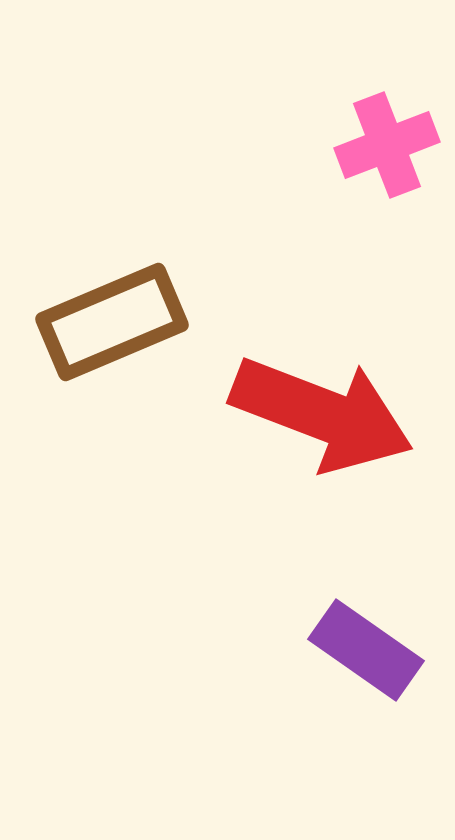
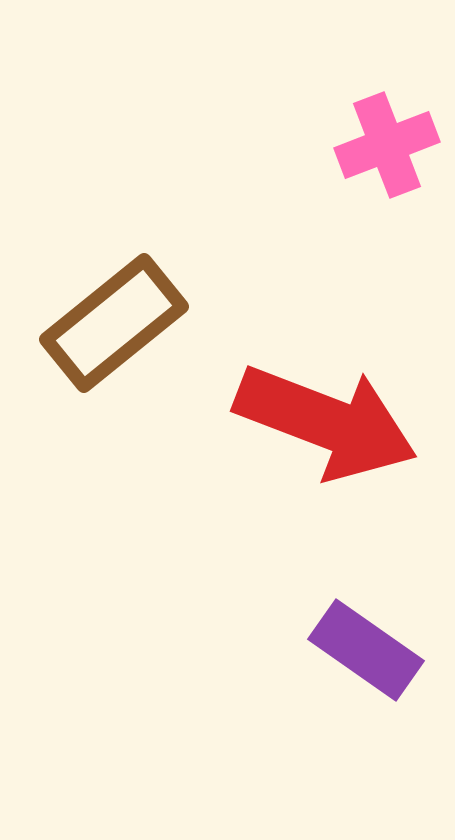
brown rectangle: moved 2 px right, 1 px down; rotated 16 degrees counterclockwise
red arrow: moved 4 px right, 8 px down
